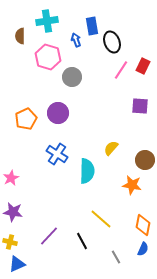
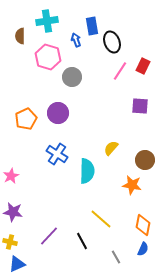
pink line: moved 1 px left, 1 px down
pink star: moved 2 px up
